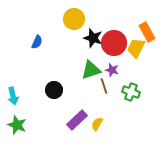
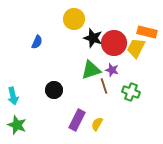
orange rectangle: rotated 48 degrees counterclockwise
purple rectangle: rotated 20 degrees counterclockwise
